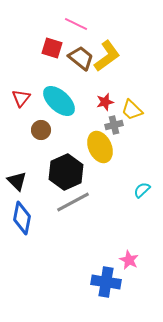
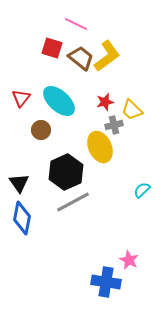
black triangle: moved 2 px right, 2 px down; rotated 10 degrees clockwise
